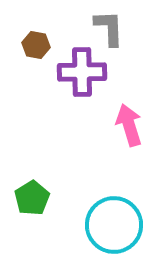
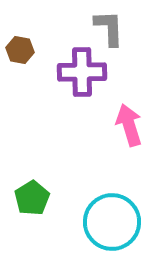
brown hexagon: moved 16 px left, 5 px down
cyan circle: moved 2 px left, 3 px up
